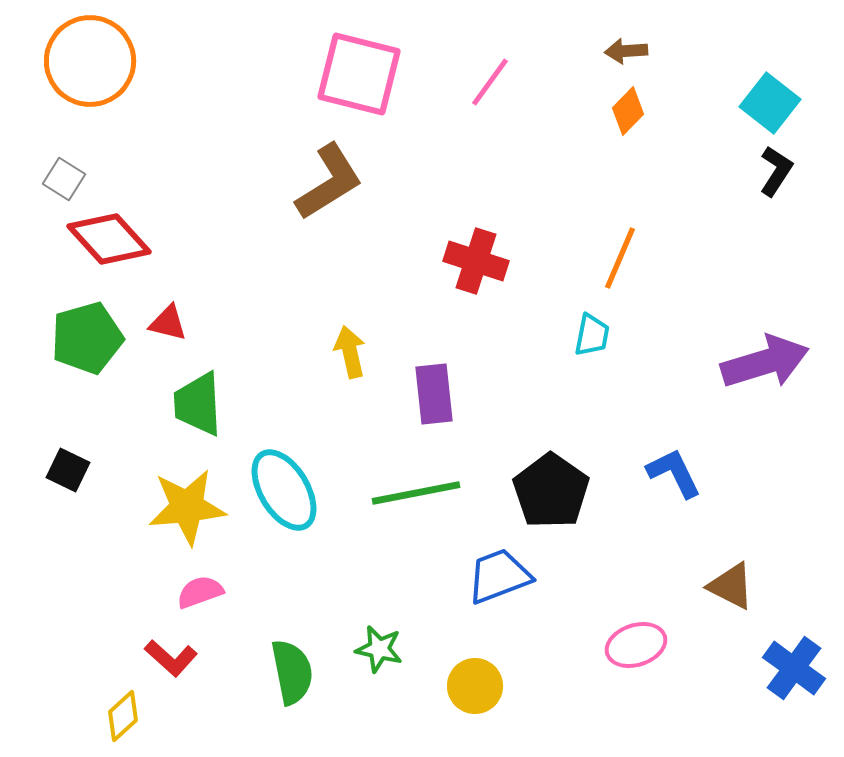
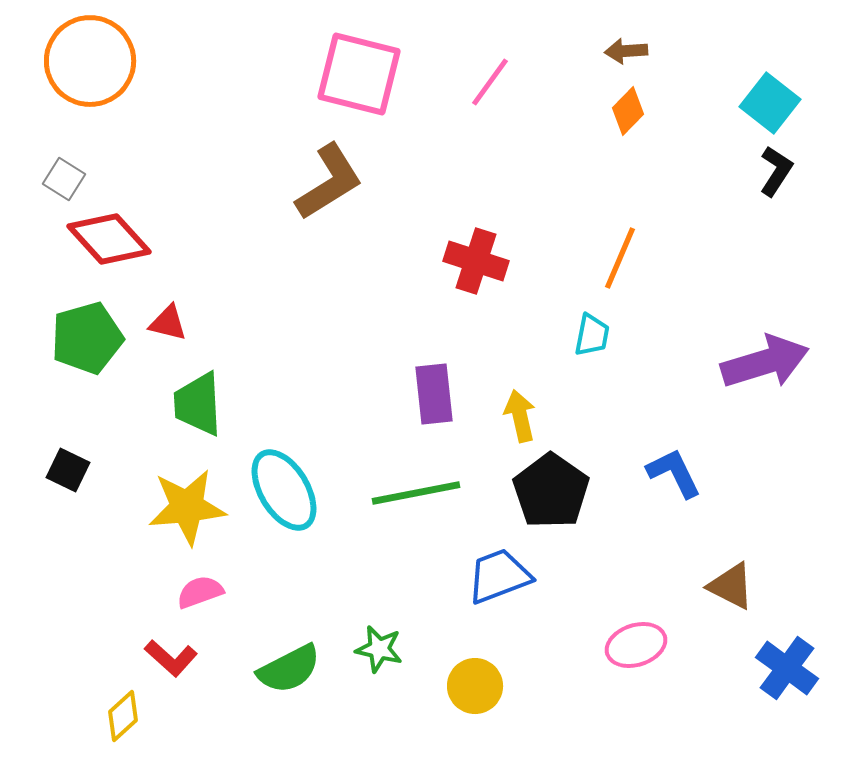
yellow arrow: moved 170 px right, 64 px down
blue cross: moved 7 px left
green semicircle: moved 3 px left, 3 px up; rotated 74 degrees clockwise
